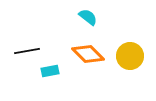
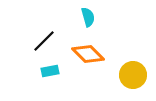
cyan semicircle: rotated 36 degrees clockwise
black line: moved 17 px right, 10 px up; rotated 35 degrees counterclockwise
yellow circle: moved 3 px right, 19 px down
